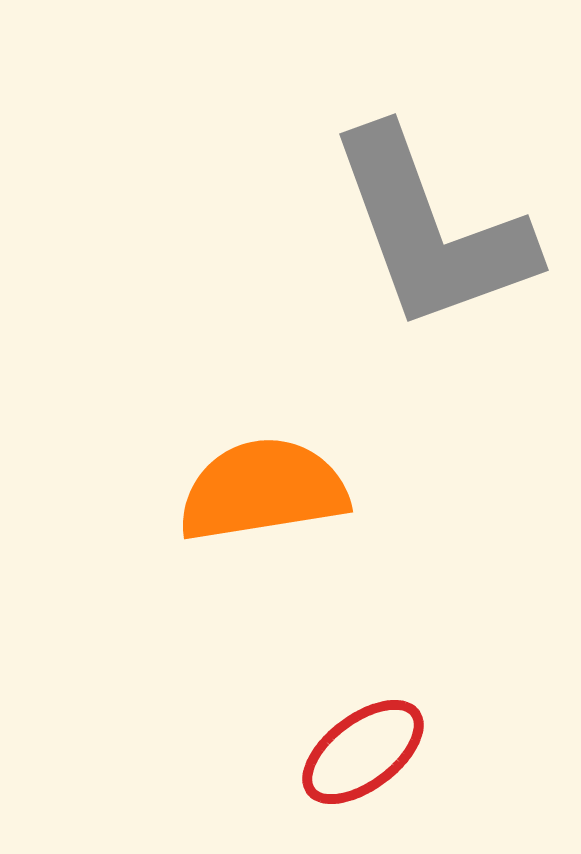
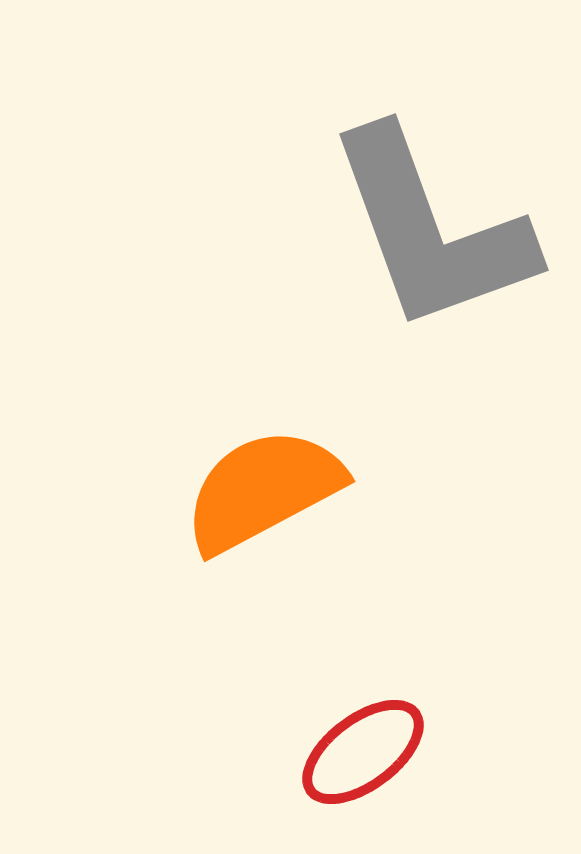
orange semicircle: rotated 19 degrees counterclockwise
